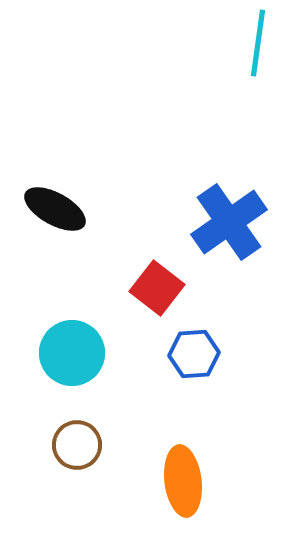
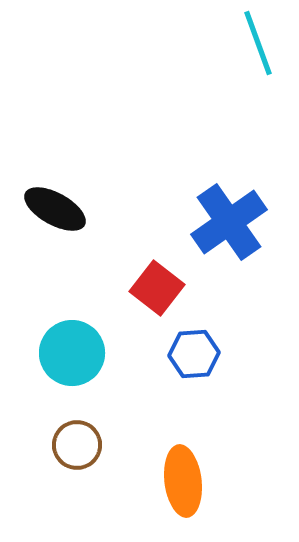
cyan line: rotated 28 degrees counterclockwise
